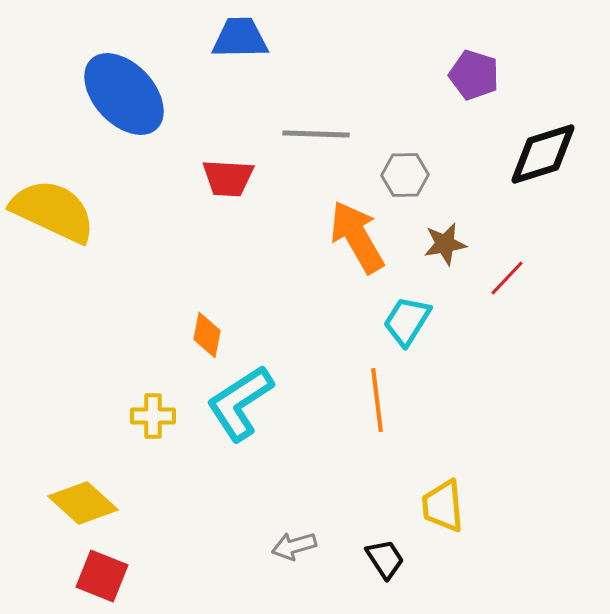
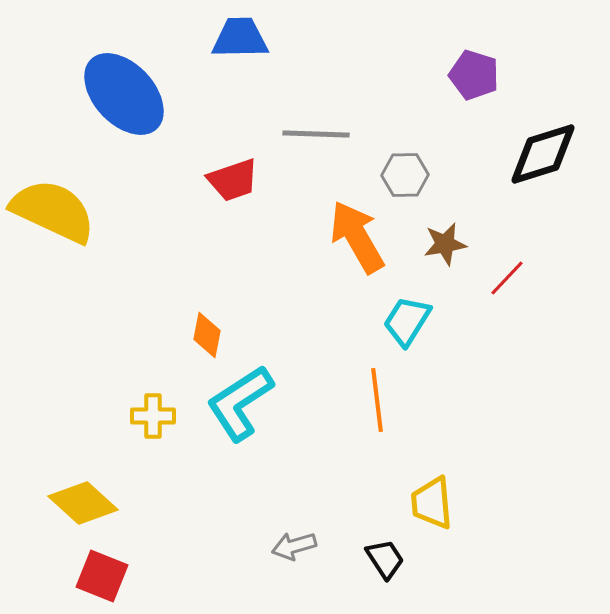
red trapezoid: moved 5 px right, 2 px down; rotated 22 degrees counterclockwise
yellow trapezoid: moved 11 px left, 3 px up
